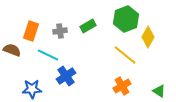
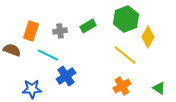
green triangle: moved 3 px up
